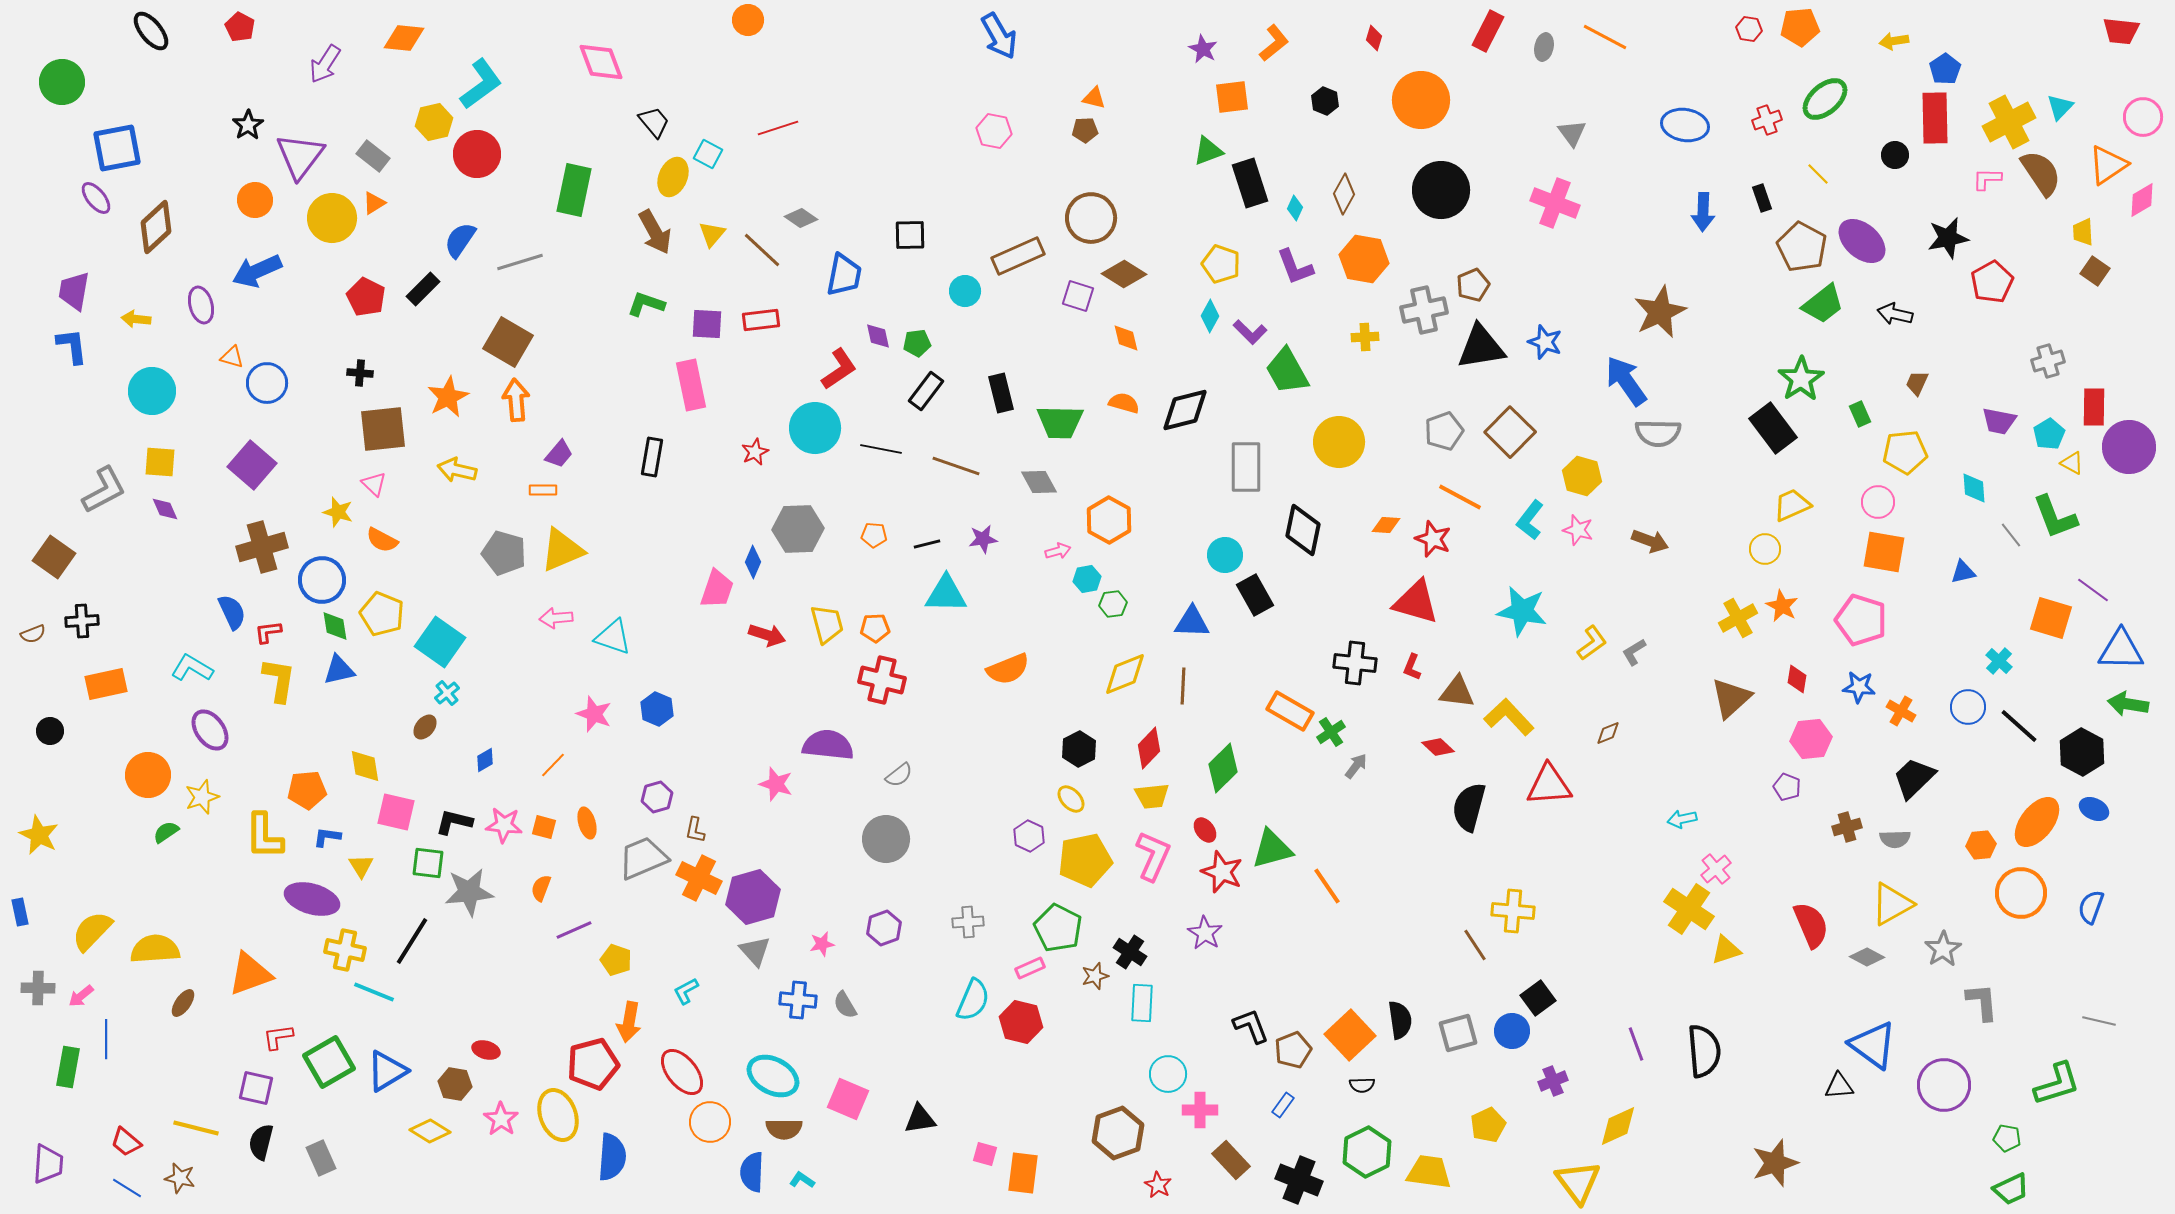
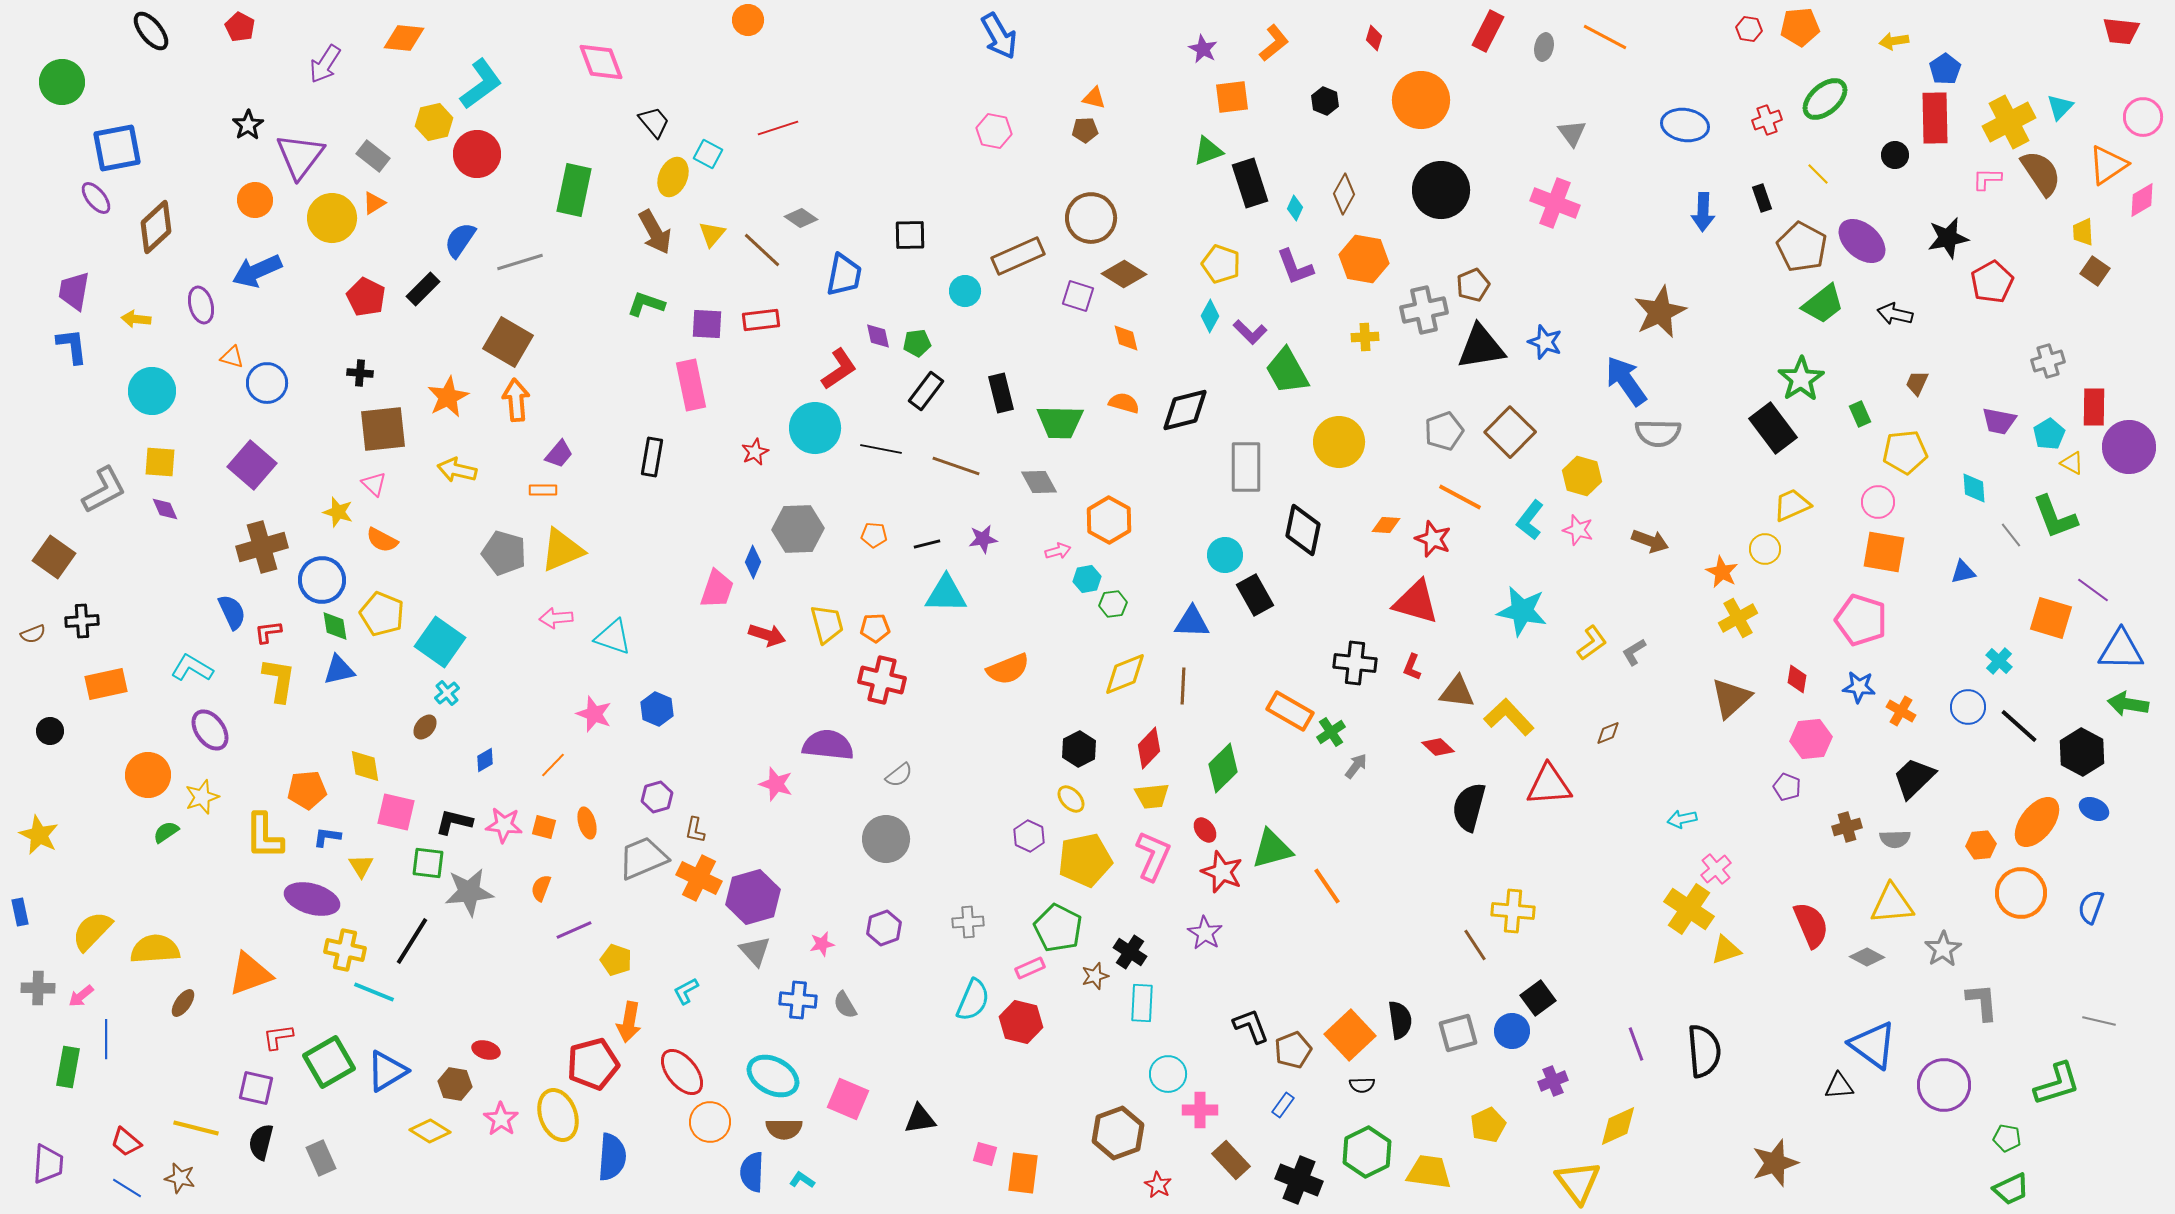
orange star at (1782, 606): moved 60 px left, 34 px up
yellow triangle at (1892, 904): rotated 24 degrees clockwise
